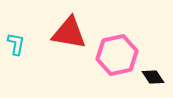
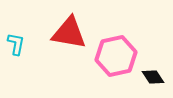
pink hexagon: moved 1 px left, 1 px down
